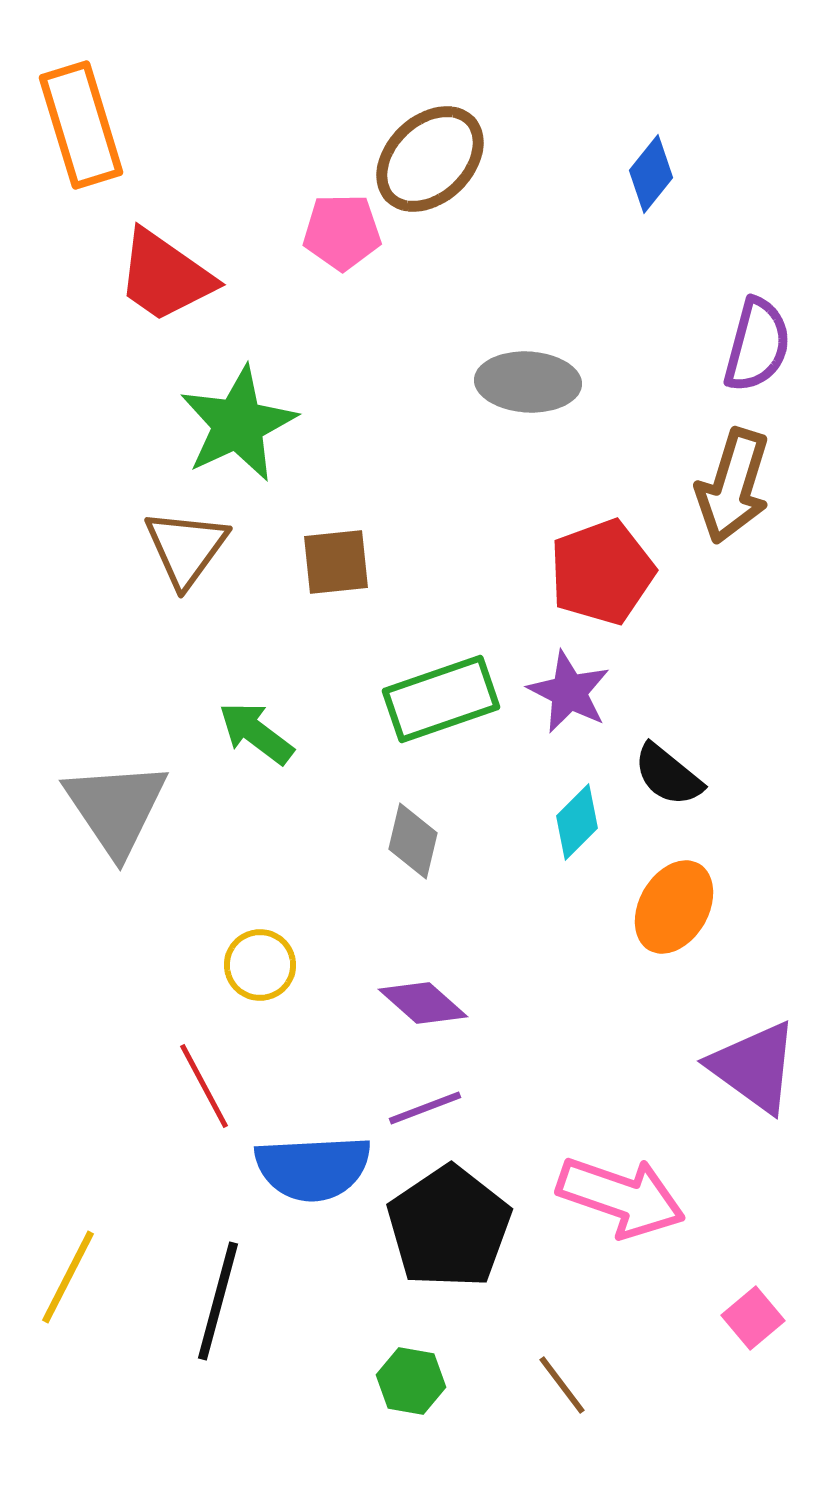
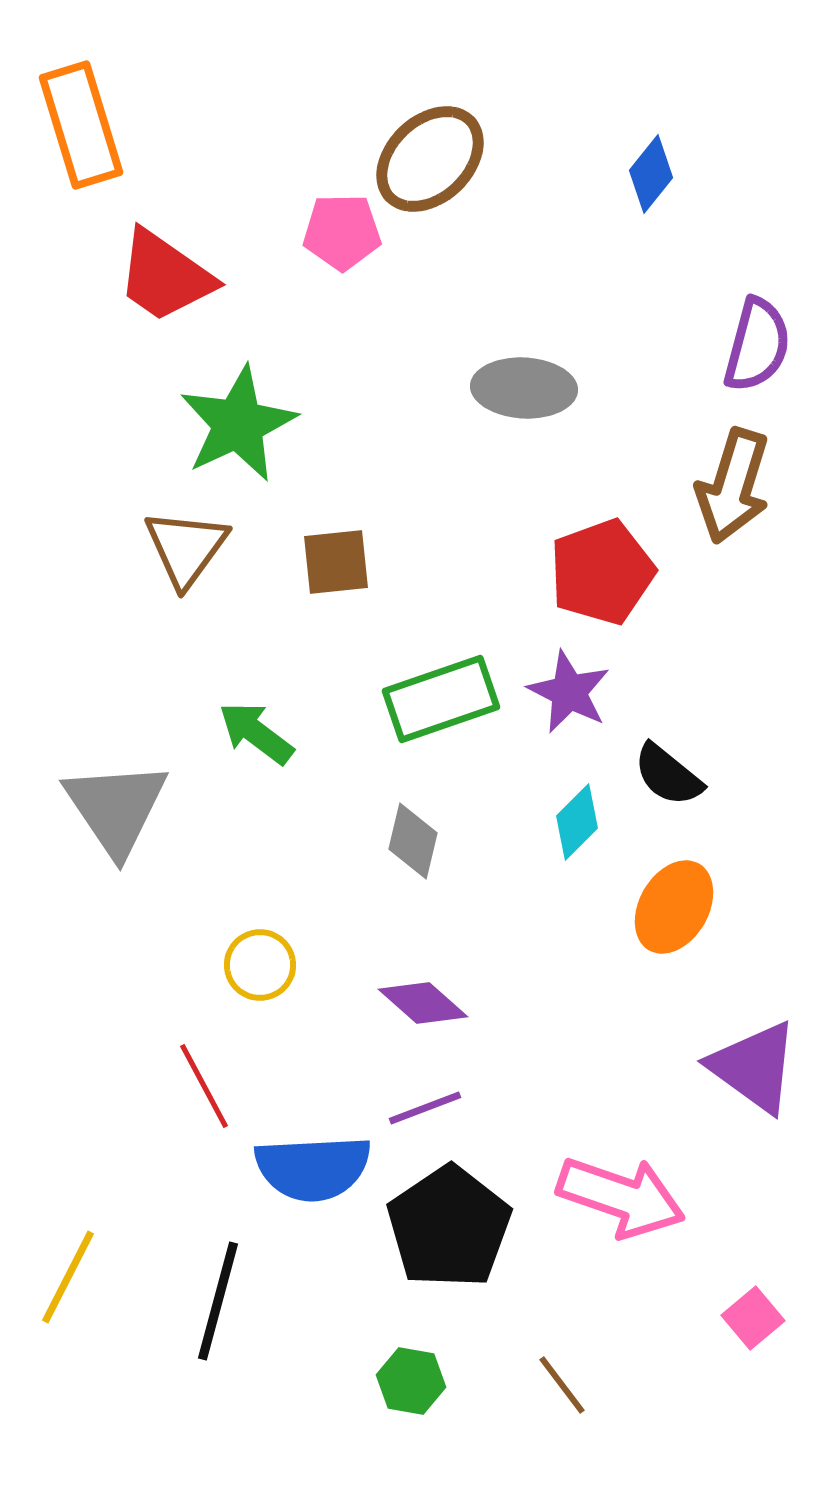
gray ellipse: moved 4 px left, 6 px down
